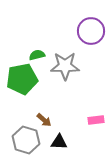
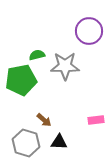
purple circle: moved 2 px left
green pentagon: moved 1 px left, 1 px down
gray hexagon: moved 3 px down
